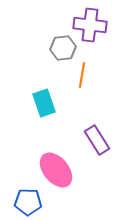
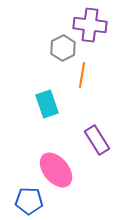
gray hexagon: rotated 20 degrees counterclockwise
cyan rectangle: moved 3 px right, 1 px down
blue pentagon: moved 1 px right, 1 px up
